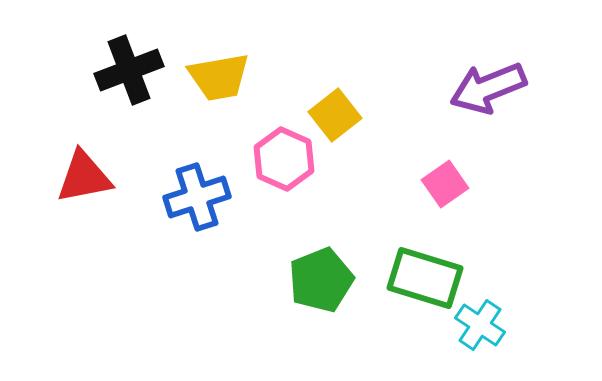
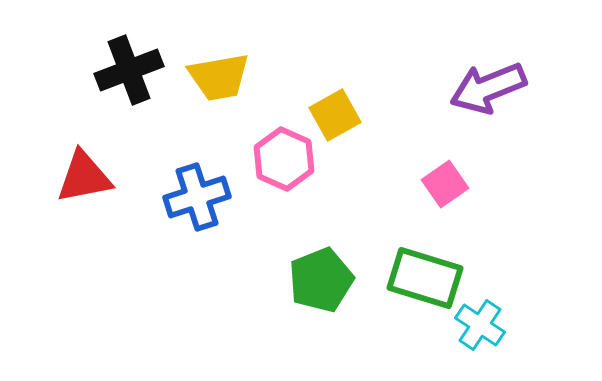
yellow square: rotated 9 degrees clockwise
